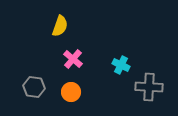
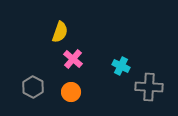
yellow semicircle: moved 6 px down
cyan cross: moved 1 px down
gray hexagon: moved 1 px left; rotated 20 degrees clockwise
